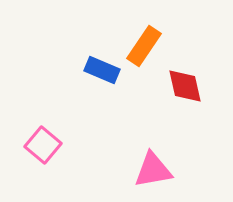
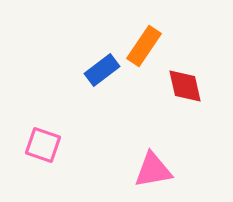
blue rectangle: rotated 60 degrees counterclockwise
pink square: rotated 21 degrees counterclockwise
